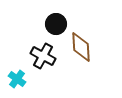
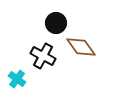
black circle: moved 1 px up
brown diamond: rotated 32 degrees counterclockwise
